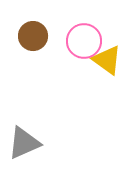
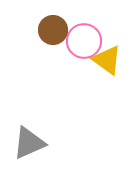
brown circle: moved 20 px right, 6 px up
gray triangle: moved 5 px right
